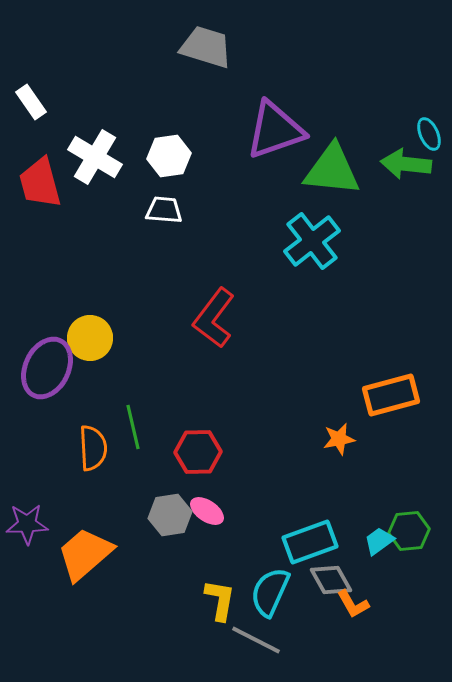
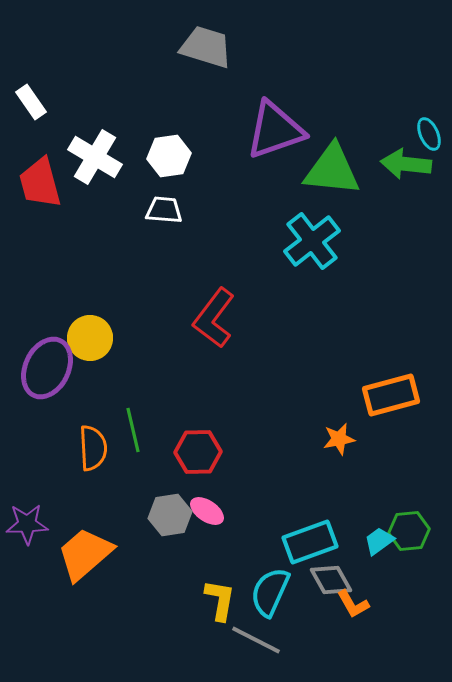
green line: moved 3 px down
